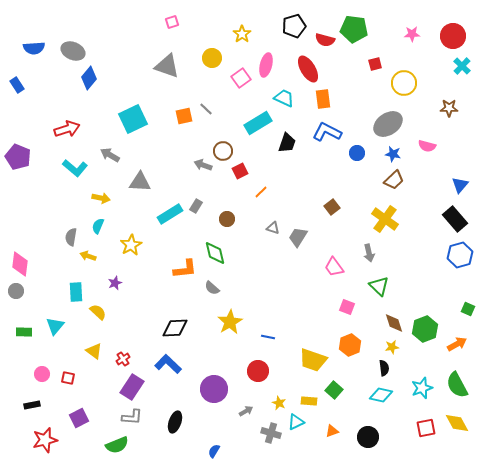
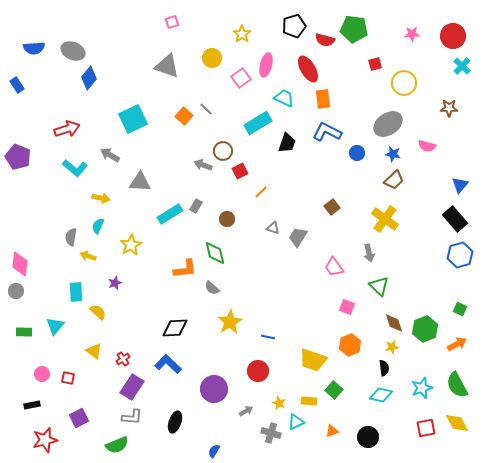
orange square at (184, 116): rotated 36 degrees counterclockwise
green square at (468, 309): moved 8 px left
